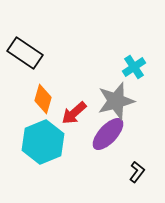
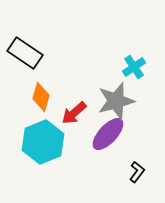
orange diamond: moved 2 px left, 2 px up
